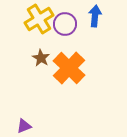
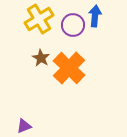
purple circle: moved 8 px right, 1 px down
